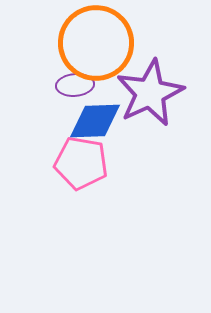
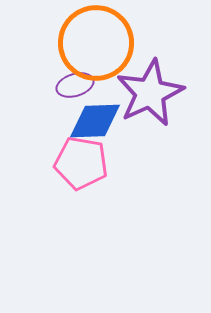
purple ellipse: rotated 12 degrees counterclockwise
